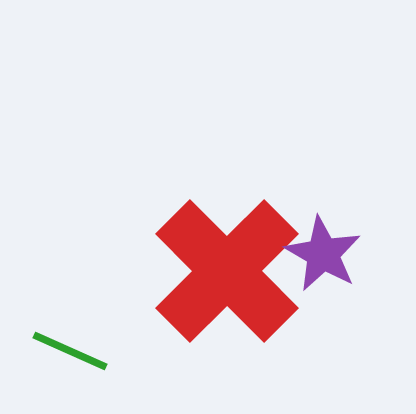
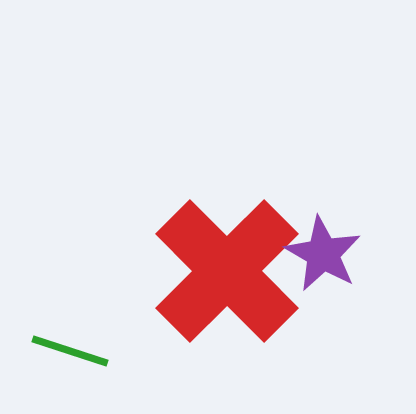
green line: rotated 6 degrees counterclockwise
